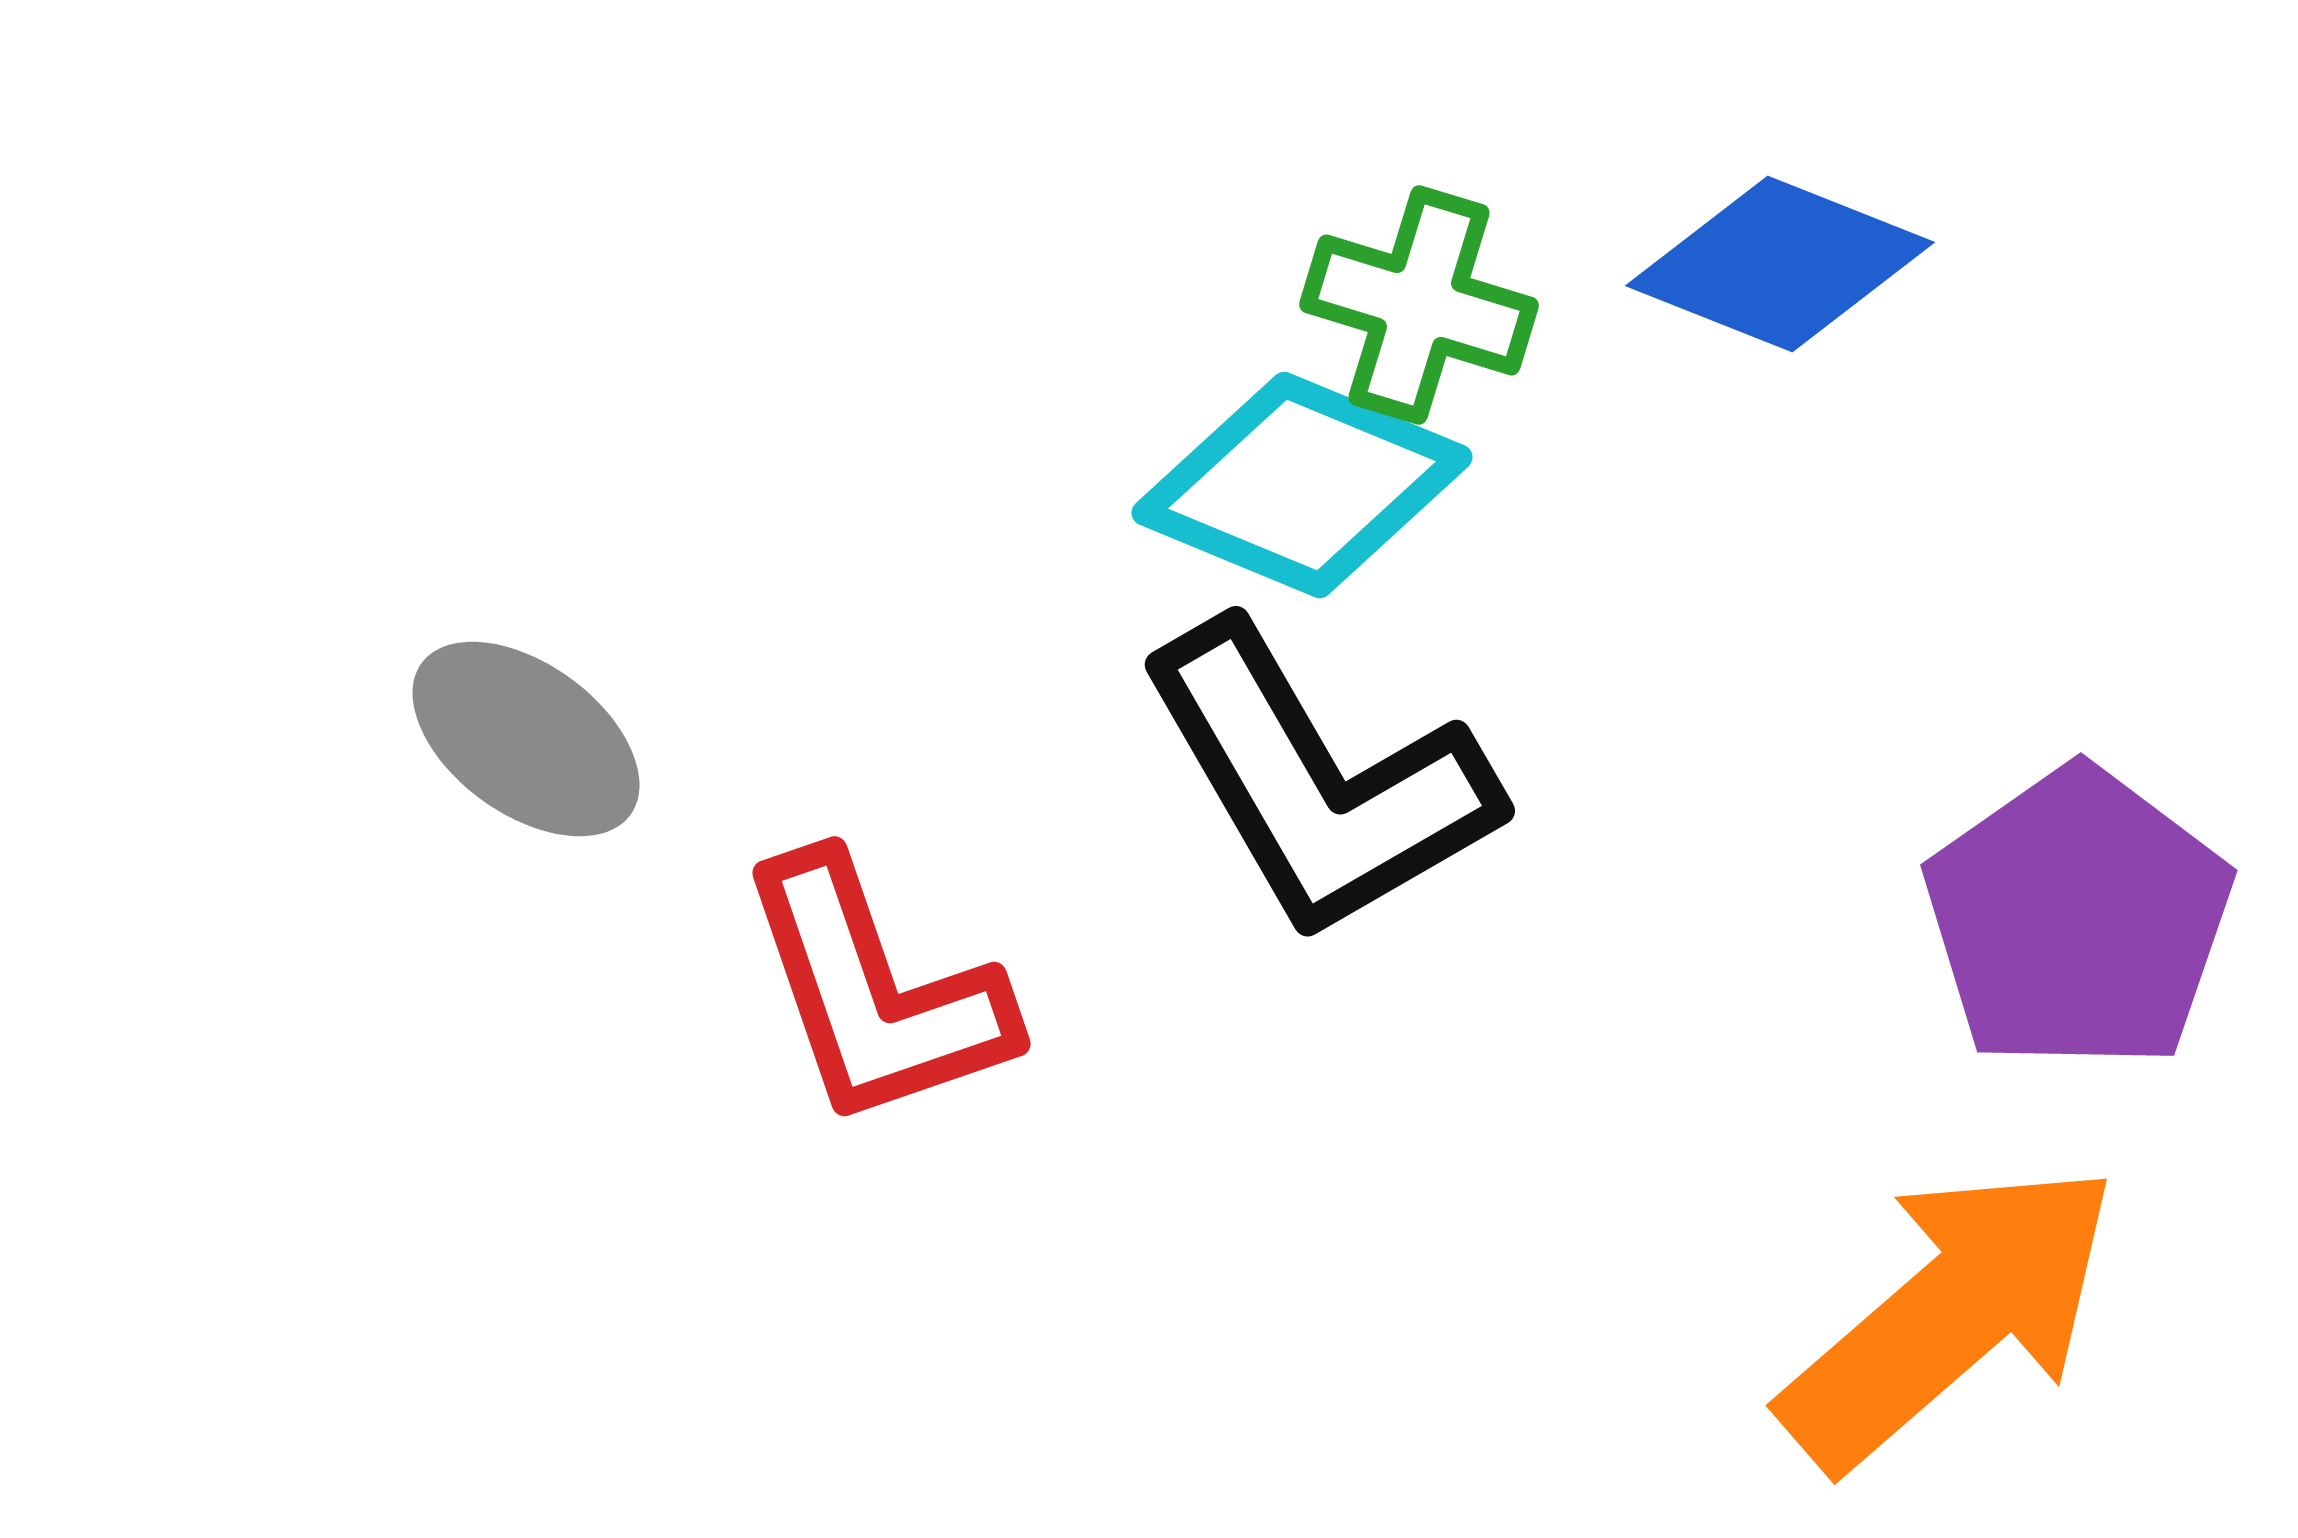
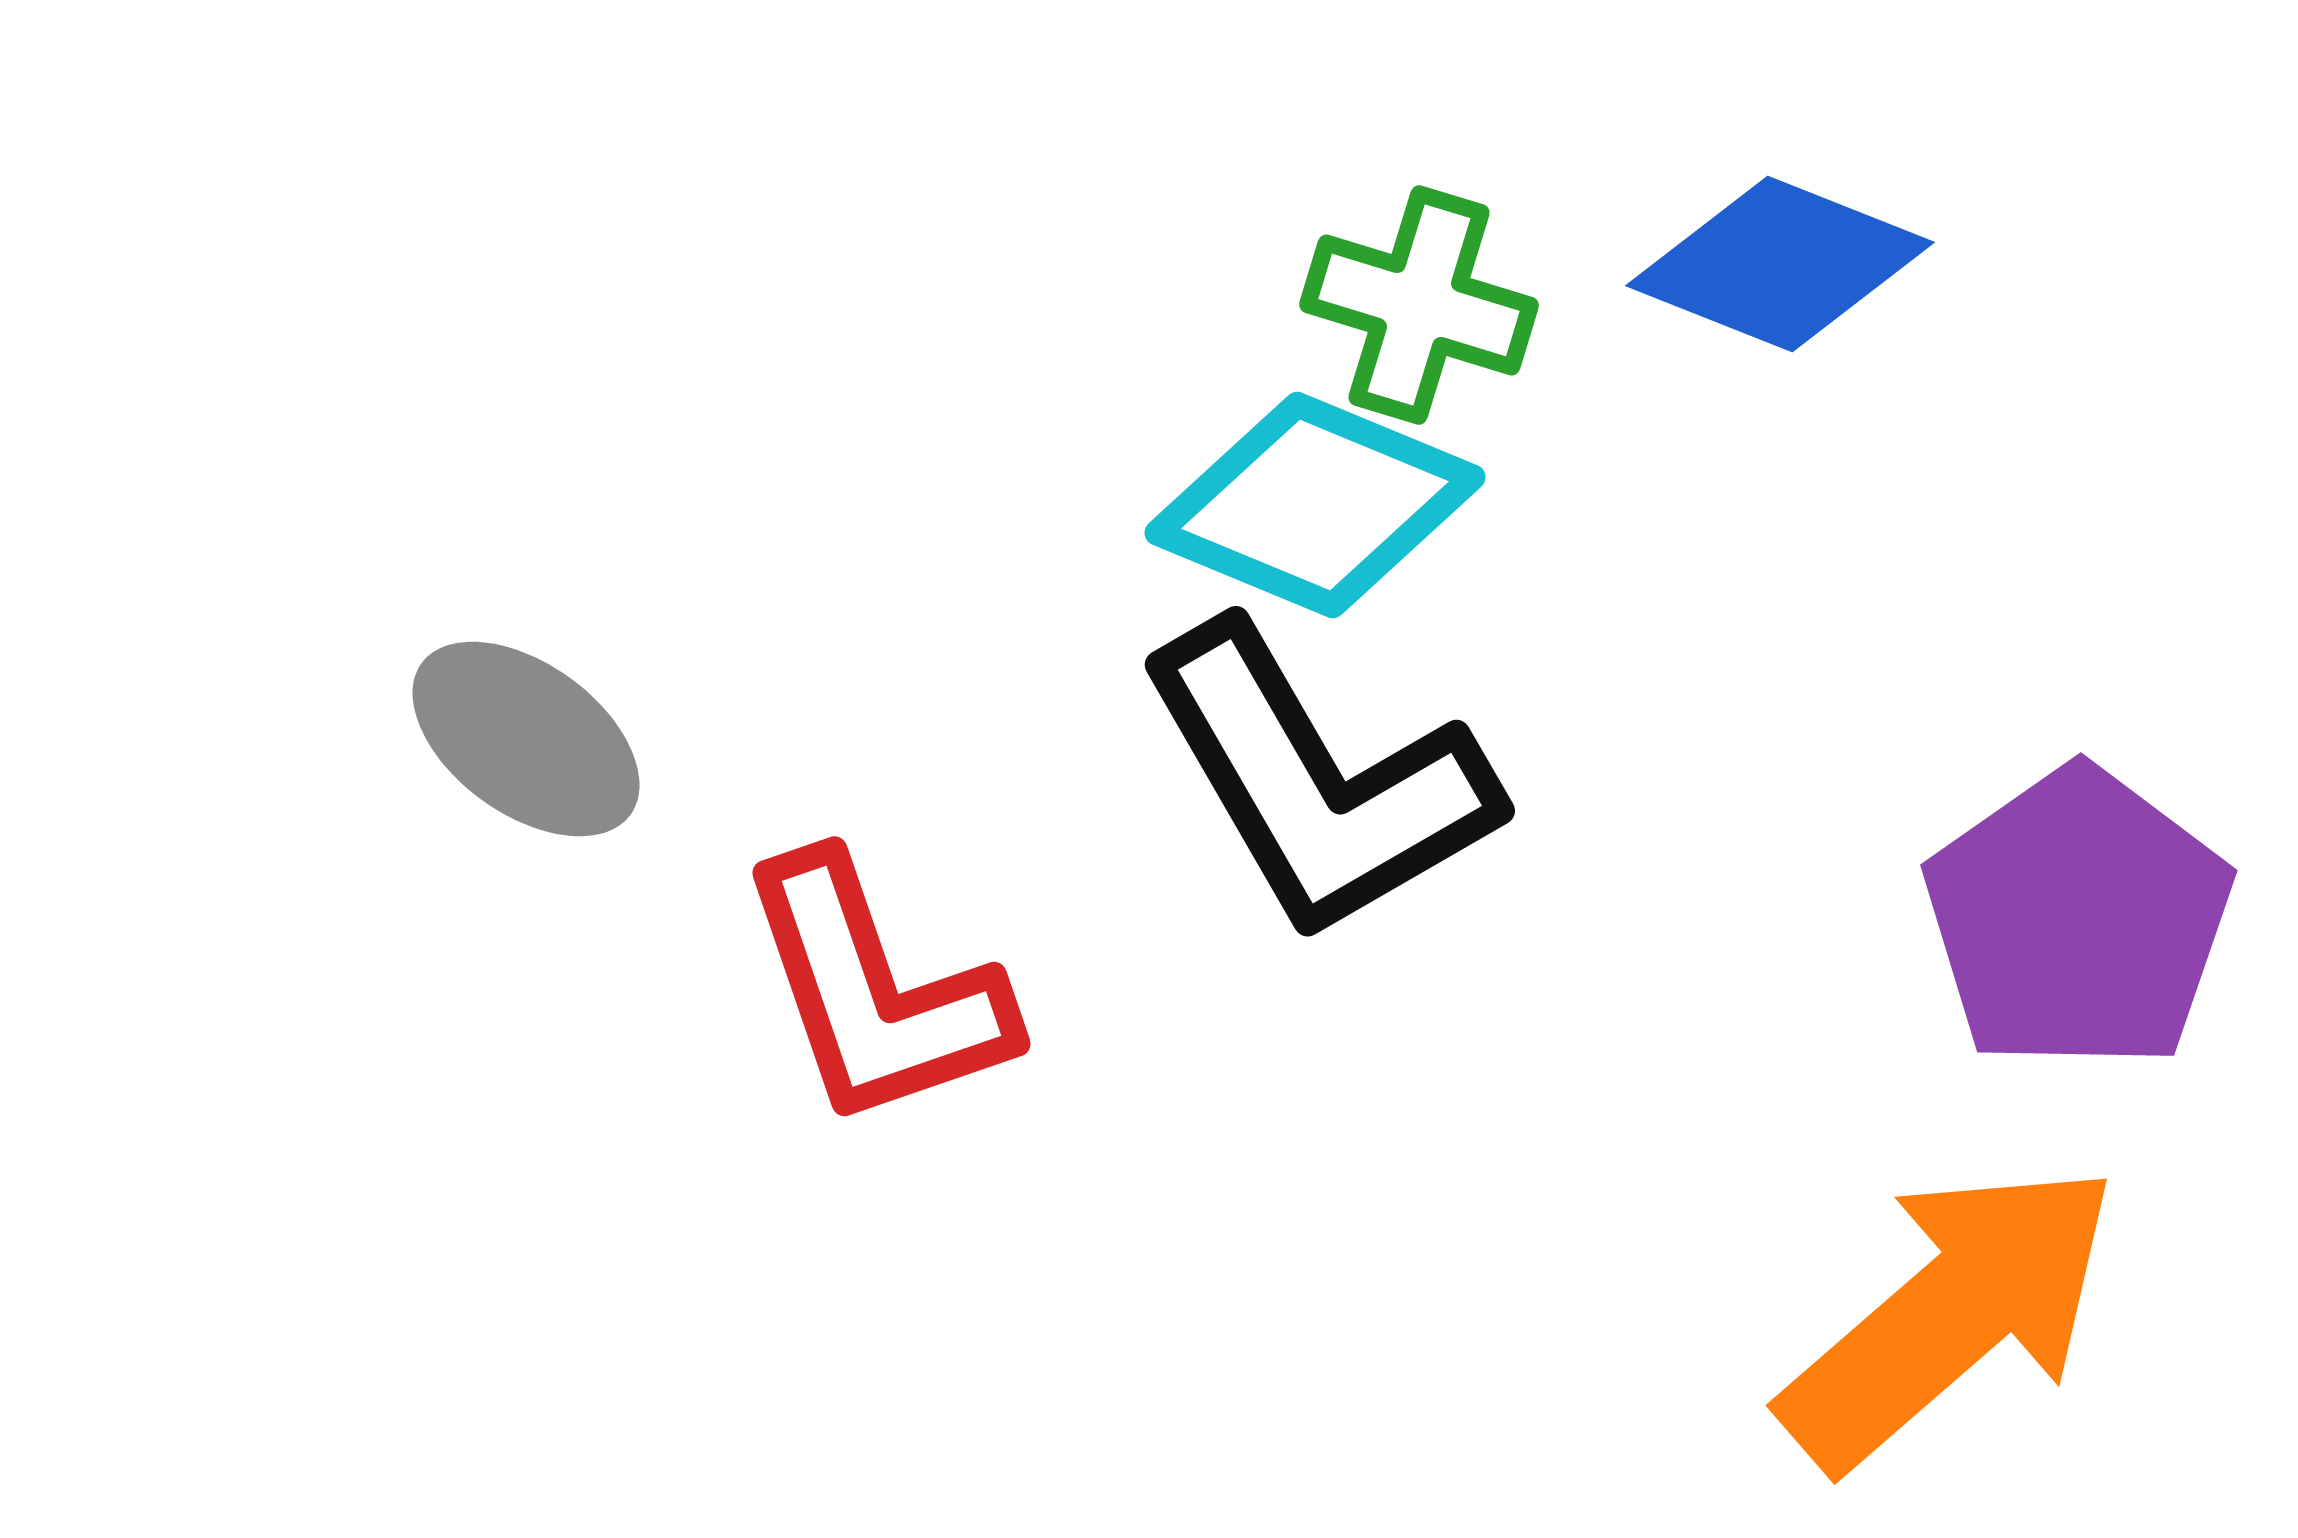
cyan diamond: moved 13 px right, 20 px down
